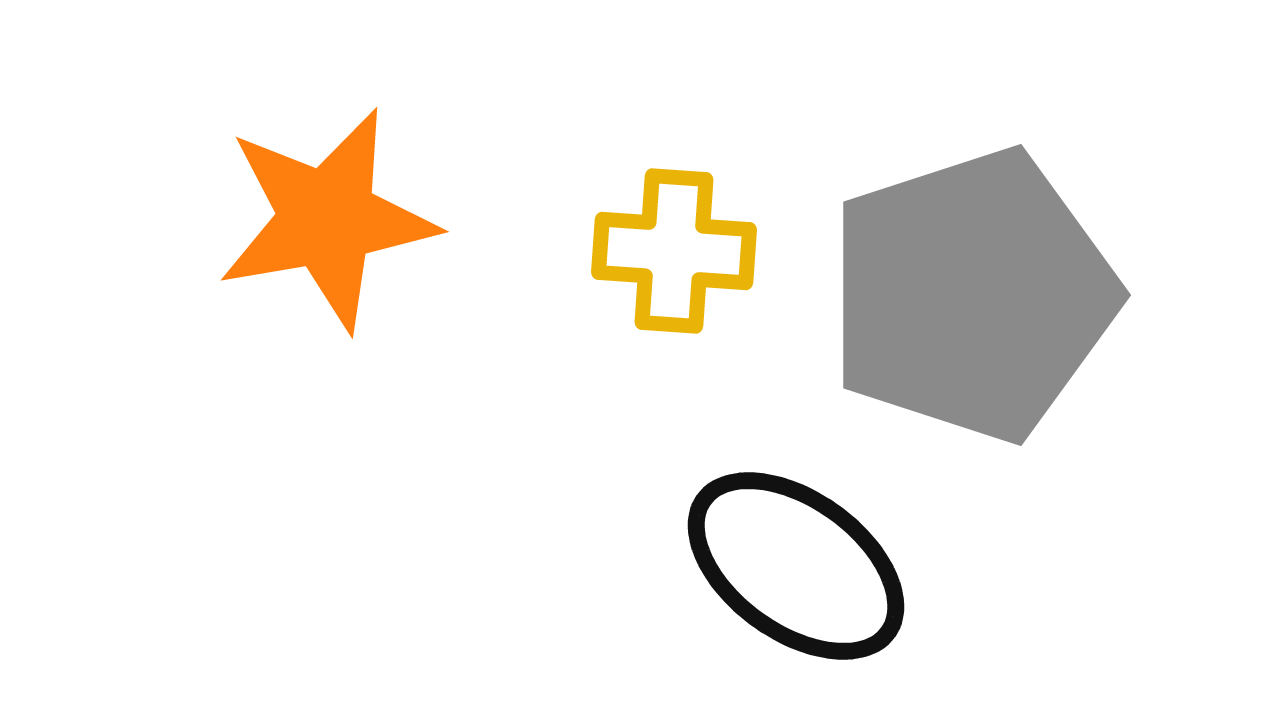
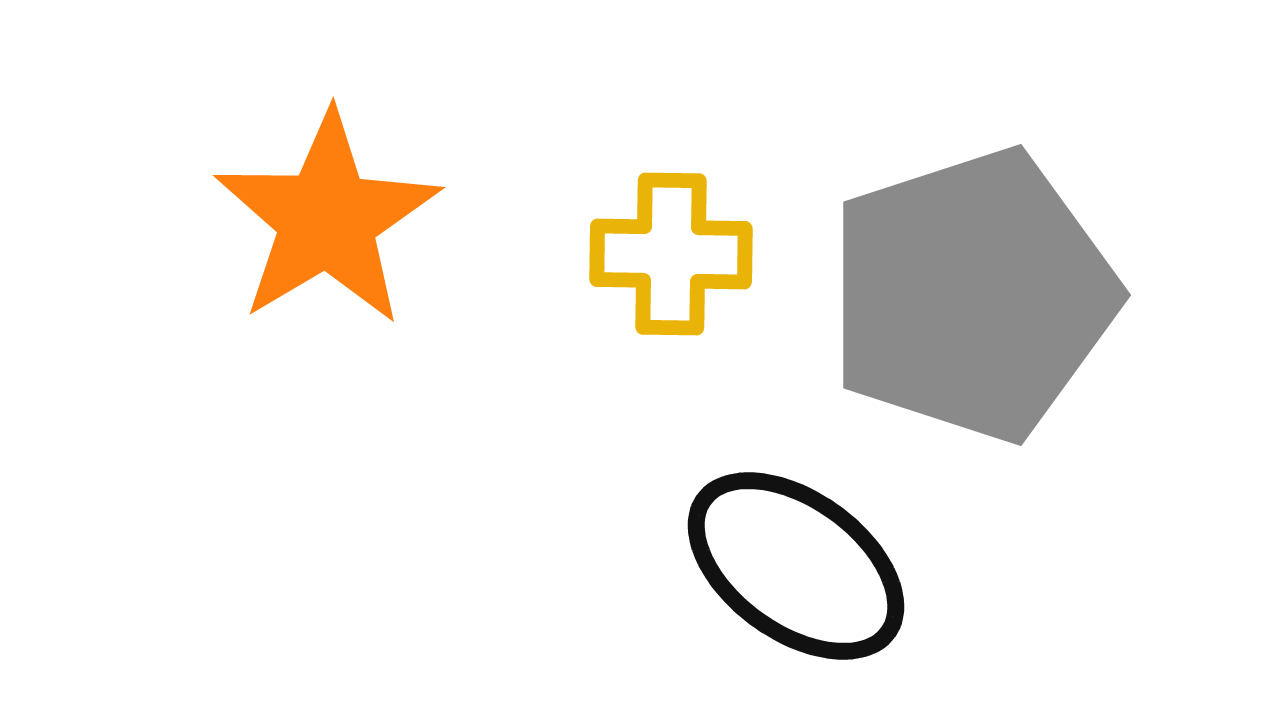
orange star: rotated 21 degrees counterclockwise
yellow cross: moved 3 px left, 3 px down; rotated 3 degrees counterclockwise
